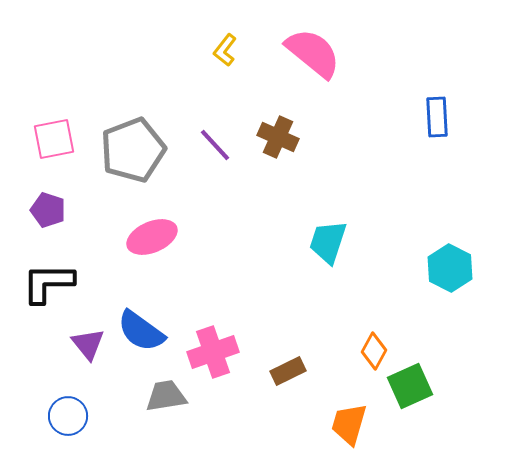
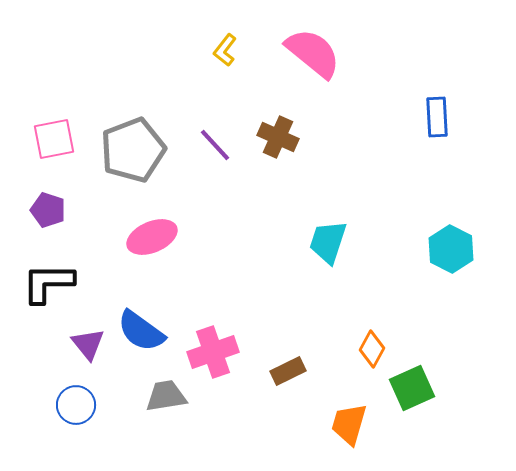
cyan hexagon: moved 1 px right, 19 px up
orange diamond: moved 2 px left, 2 px up
green square: moved 2 px right, 2 px down
blue circle: moved 8 px right, 11 px up
